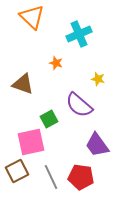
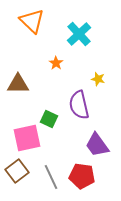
orange triangle: moved 4 px down
cyan cross: rotated 20 degrees counterclockwise
orange star: rotated 16 degrees clockwise
brown triangle: moved 5 px left; rotated 20 degrees counterclockwise
purple semicircle: rotated 36 degrees clockwise
green square: rotated 36 degrees counterclockwise
pink square: moved 4 px left, 4 px up
brown square: rotated 10 degrees counterclockwise
red pentagon: moved 1 px right, 1 px up
